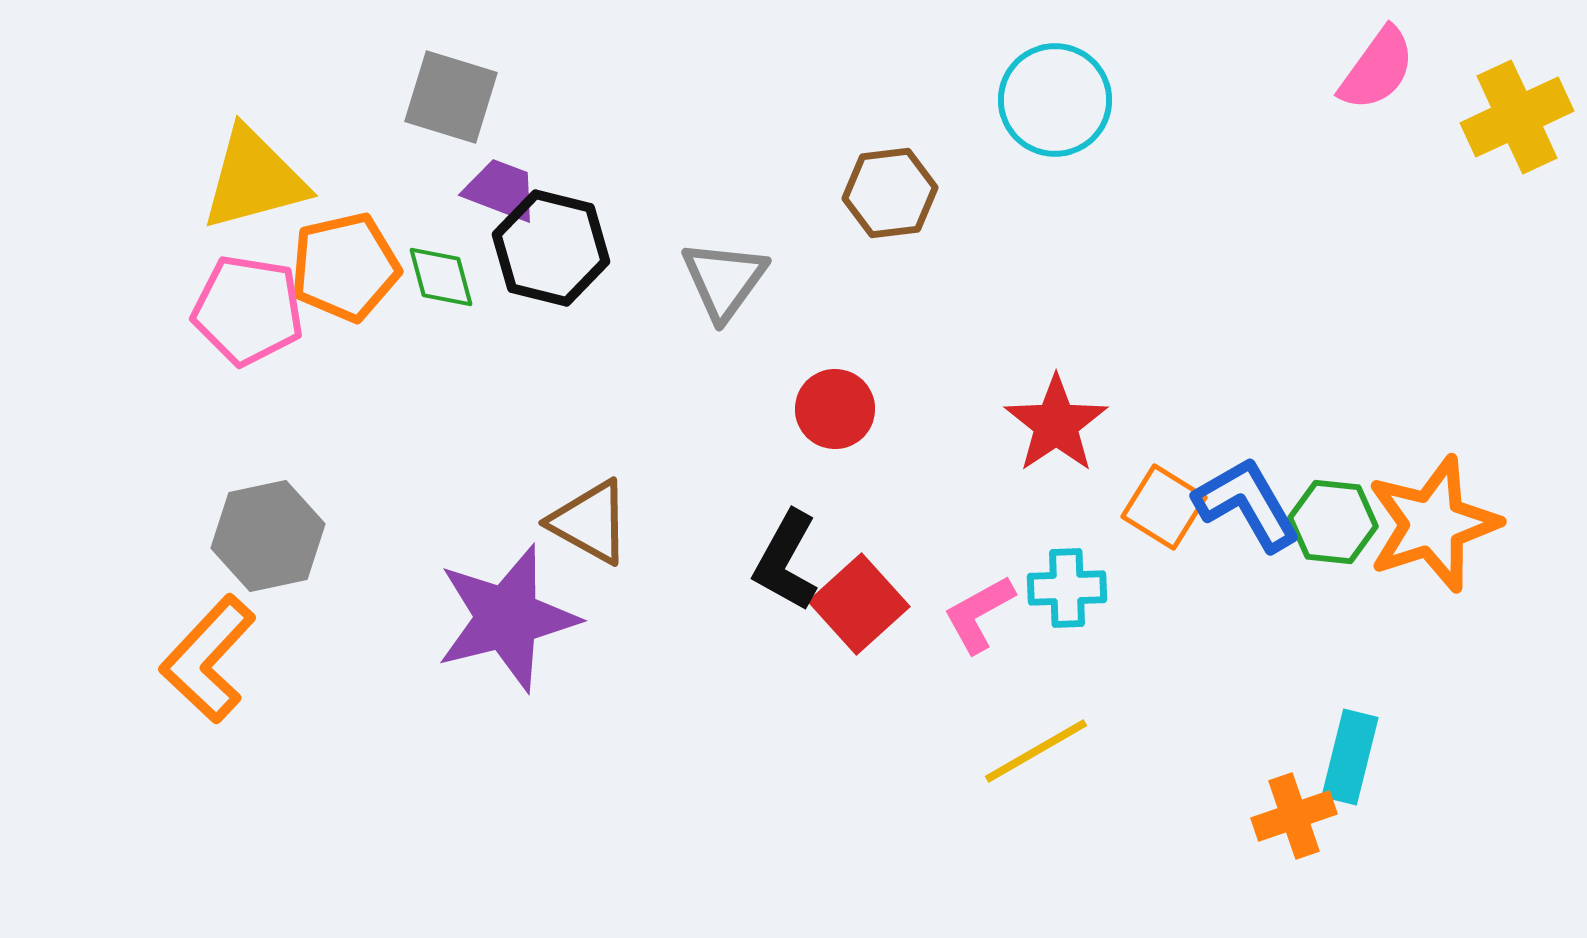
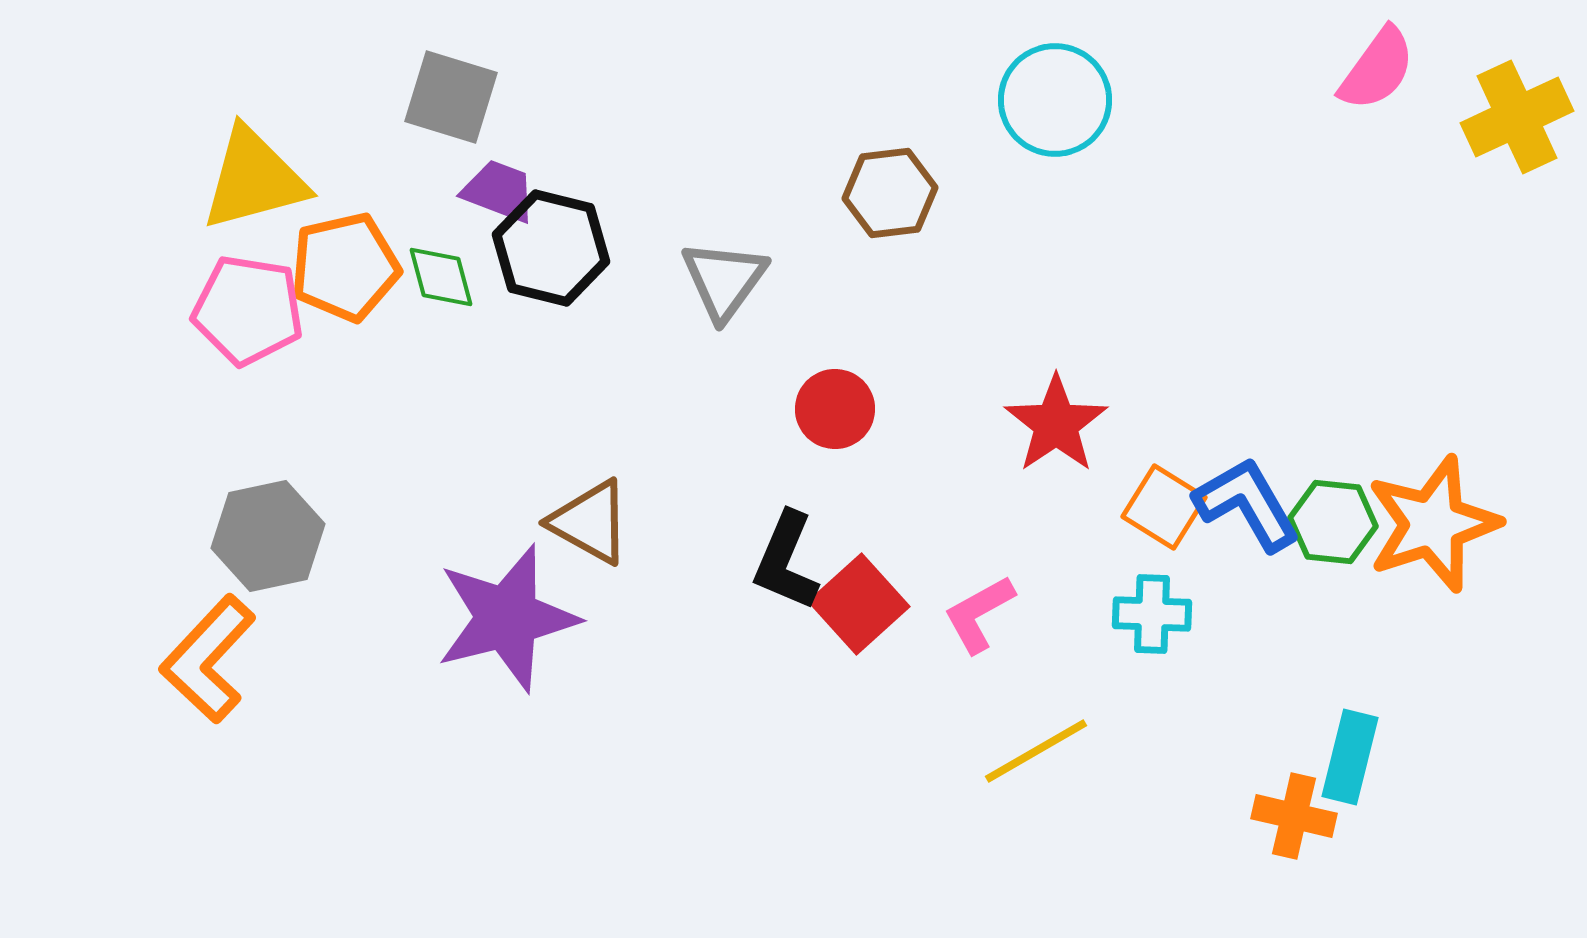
purple trapezoid: moved 2 px left, 1 px down
black L-shape: rotated 6 degrees counterclockwise
cyan cross: moved 85 px right, 26 px down; rotated 4 degrees clockwise
orange cross: rotated 32 degrees clockwise
